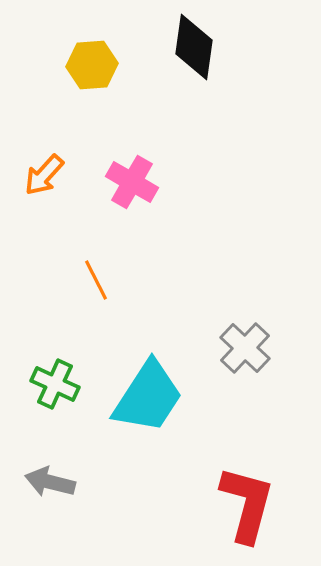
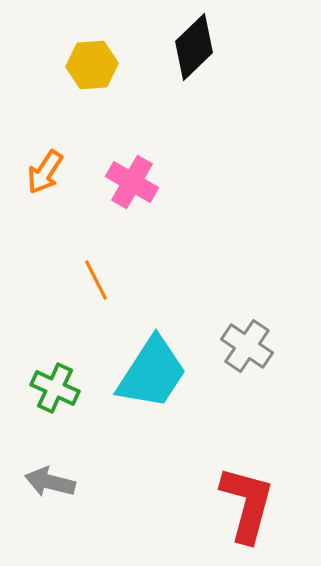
black diamond: rotated 38 degrees clockwise
orange arrow: moved 1 px right, 3 px up; rotated 9 degrees counterclockwise
gray cross: moved 2 px right, 2 px up; rotated 9 degrees counterclockwise
green cross: moved 4 px down
cyan trapezoid: moved 4 px right, 24 px up
